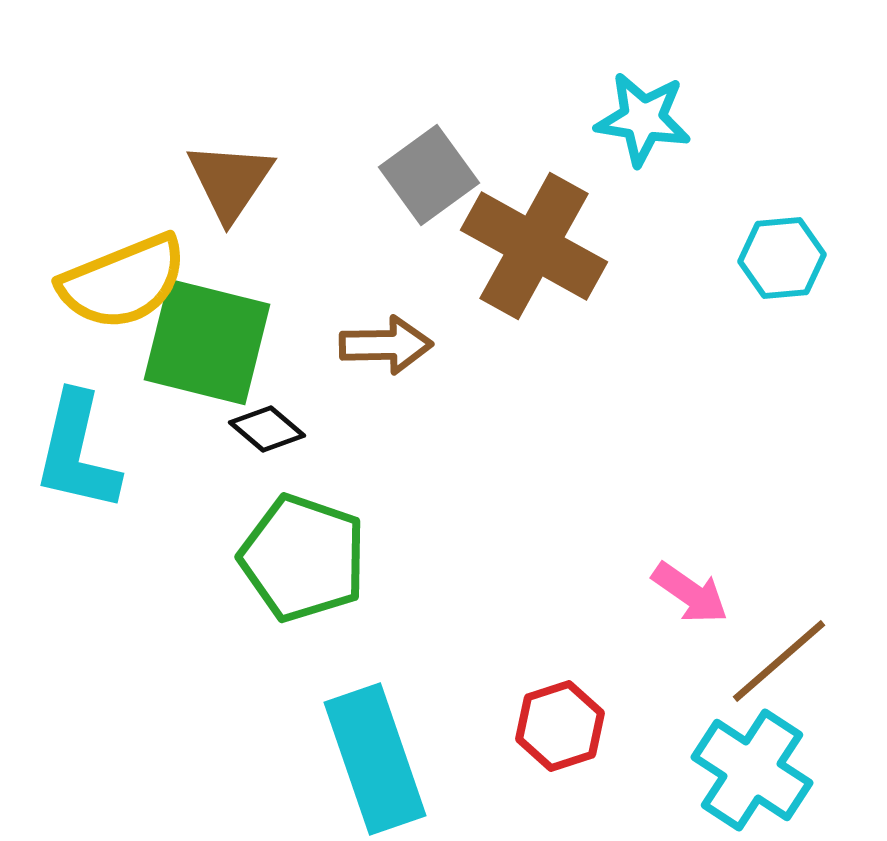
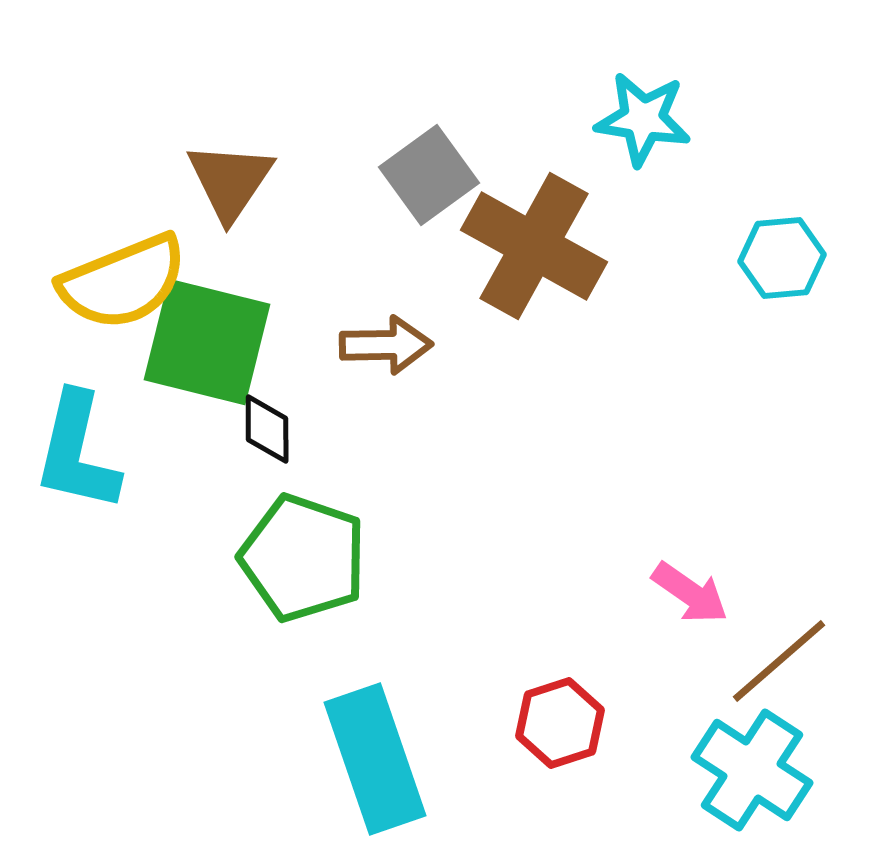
black diamond: rotated 50 degrees clockwise
red hexagon: moved 3 px up
